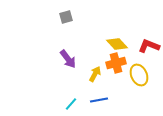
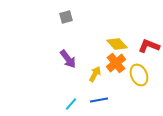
orange cross: rotated 24 degrees counterclockwise
